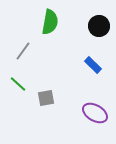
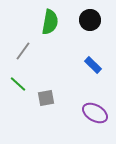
black circle: moved 9 px left, 6 px up
